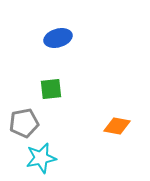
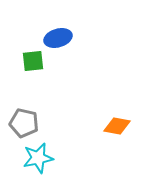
green square: moved 18 px left, 28 px up
gray pentagon: rotated 24 degrees clockwise
cyan star: moved 3 px left
